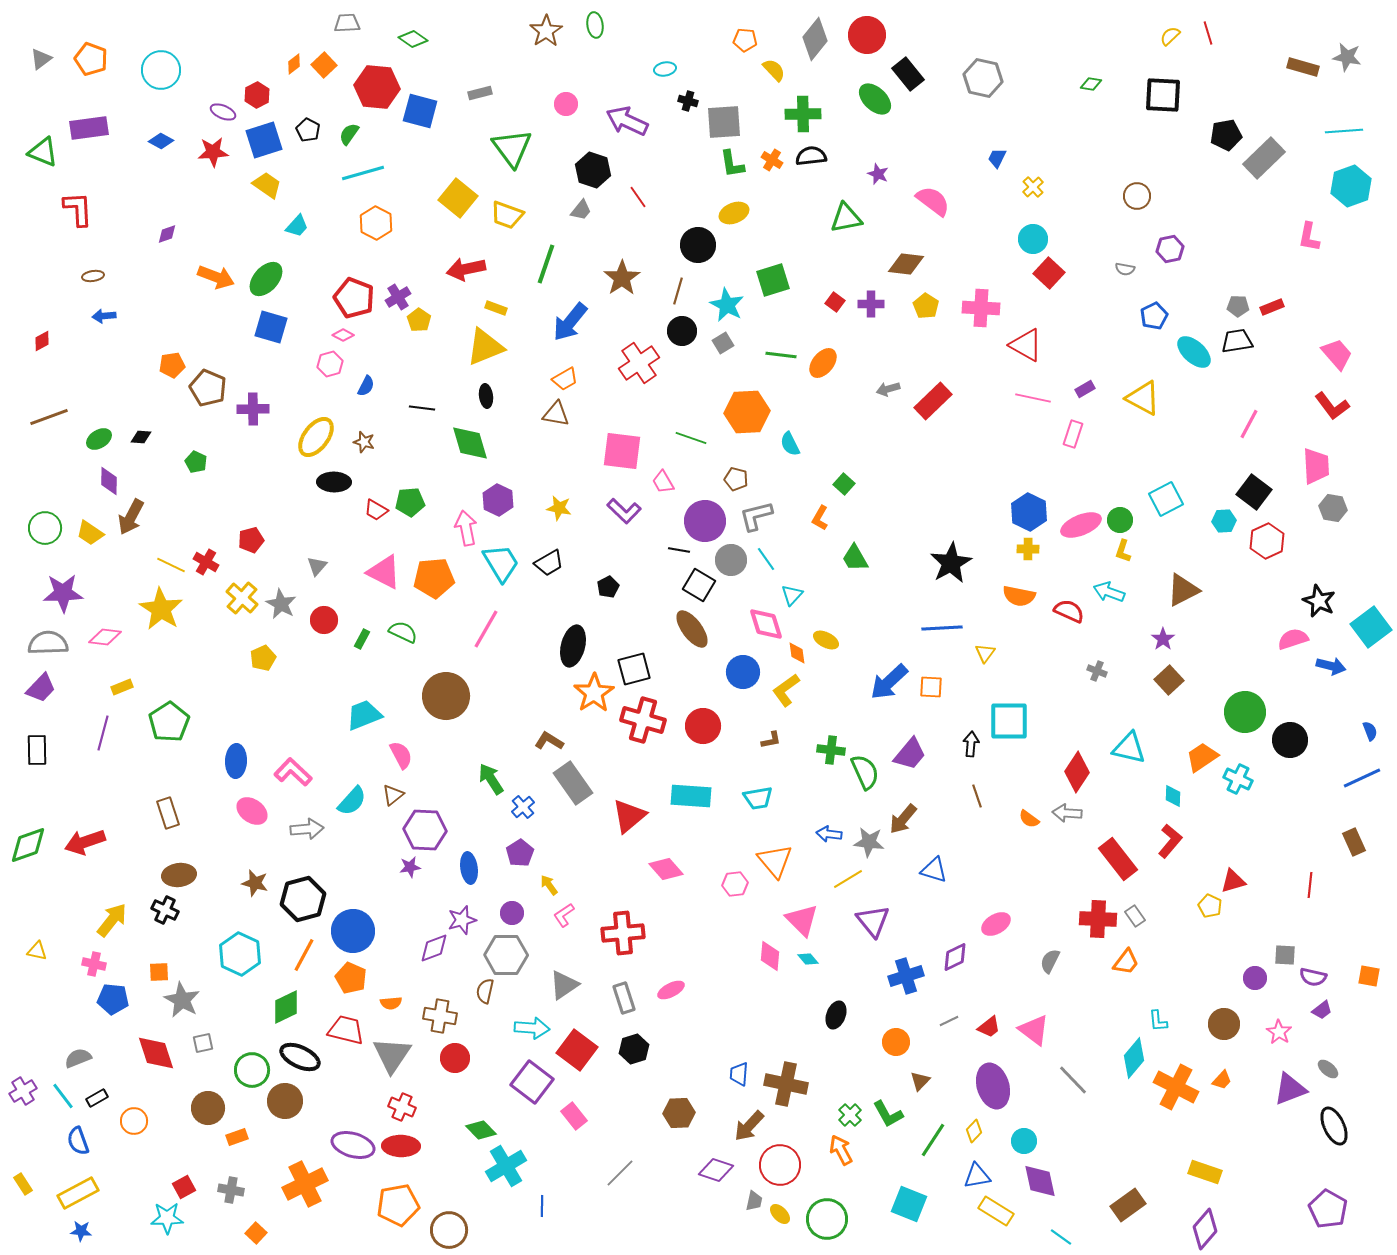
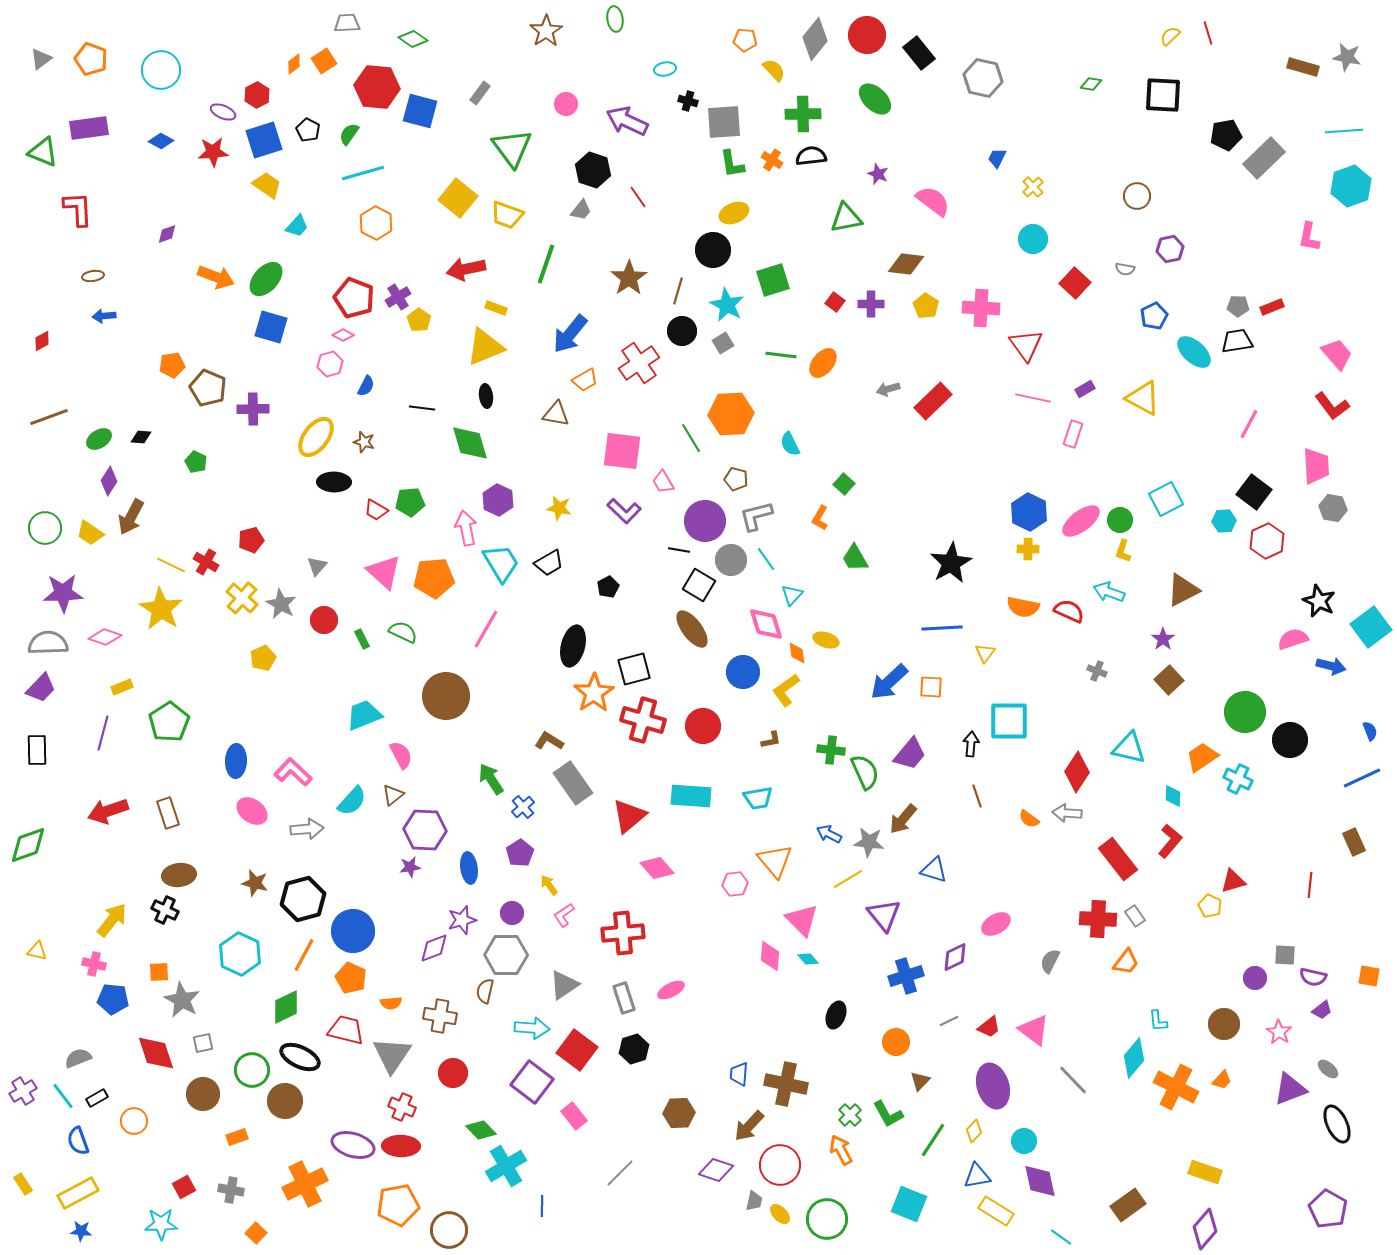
green ellipse at (595, 25): moved 20 px right, 6 px up
orange square at (324, 65): moved 4 px up; rotated 10 degrees clockwise
black rectangle at (908, 74): moved 11 px right, 21 px up
gray rectangle at (480, 93): rotated 40 degrees counterclockwise
black circle at (698, 245): moved 15 px right, 5 px down
red square at (1049, 273): moved 26 px right, 10 px down
brown star at (622, 278): moved 7 px right
blue arrow at (570, 322): moved 12 px down
red triangle at (1026, 345): rotated 24 degrees clockwise
orange trapezoid at (565, 379): moved 20 px right, 1 px down
orange hexagon at (747, 412): moved 16 px left, 2 px down
green line at (691, 438): rotated 40 degrees clockwise
purple diamond at (109, 481): rotated 32 degrees clockwise
pink ellipse at (1081, 525): moved 4 px up; rotated 15 degrees counterclockwise
pink triangle at (384, 572): rotated 15 degrees clockwise
orange semicircle at (1019, 596): moved 4 px right, 11 px down
pink diamond at (105, 637): rotated 12 degrees clockwise
green rectangle at (362, 639): rotated 54 degrees counterclockwise
yellow ellipse at (826, 640): rotated 10 degrees counterclockwise
blue arrow at (829, 834): rotated 20 degrees clockwise
red arrow at (85, 842): moved 23 px right, 31 px up
pink diamond at (666, 869): moved 9 px left, 1 px up
purple triangle at (873, 921): moved 11 px right, 6 px up
red circle at (455, 1058): moved 2 px left, 15 px down
brown circle at (208, 1108): moved 5 px left, 14 px up
black ellipse at (1334, 1126): moved 3 px right, 2 px up
cyan star at (167, 1218): moved 6 px left, 6 px down
